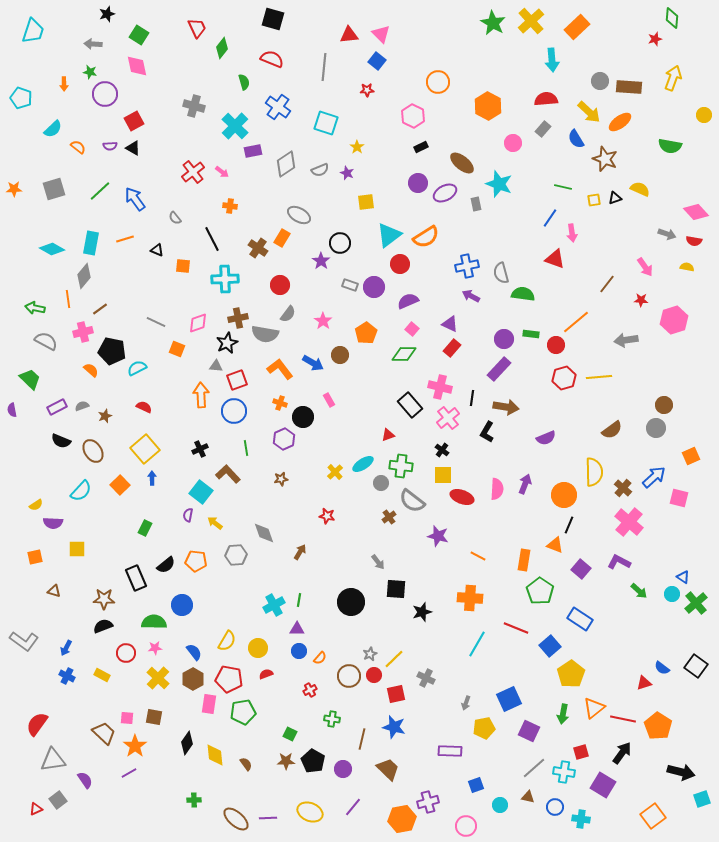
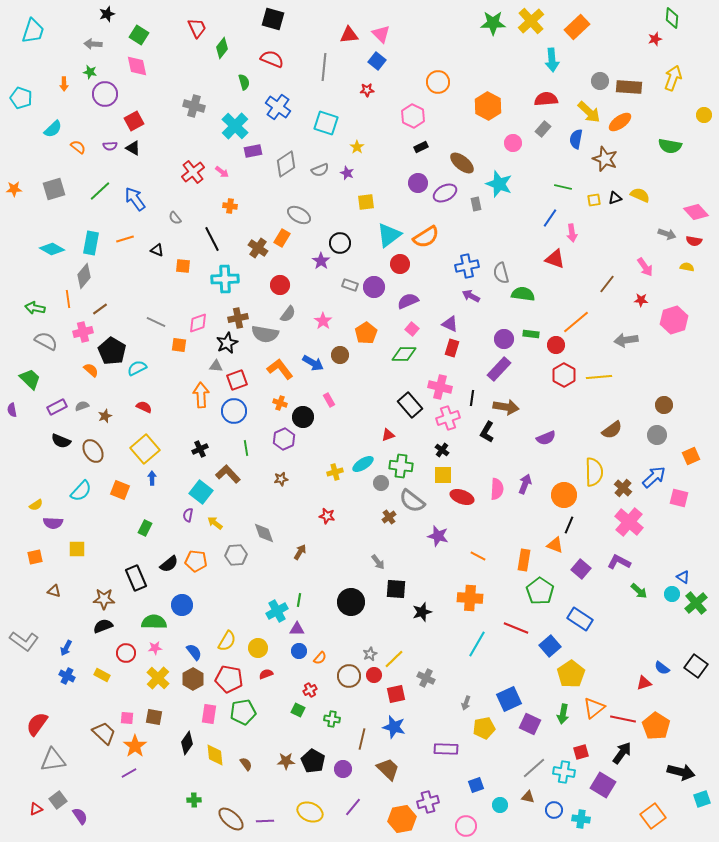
green star at (493, 23): rotated 30 degrees counterclockwise
blue semicircle at (576, 139): rotated 42 degrees clockwise
yellow semicircle at (640, 189): moved 6 px down
red rectangle at (452, 348): rotated 24 degrees counterclockwise
orange square at (177, 349): moved 2 px right, 4 px up; rotated 14 degrees counterclockwise
black pentagon at (112, 351): rotated 20 degrees clockwise
red hexagon at (564, 378): moved 3 px up; rotated 15 degrees counterclockwise
pink cross at (448, 418): rotated 20 degrees clockwise
gray circle at (656, 428): moved 1 px right, 7 px down
yellow cross at (335, 472): rotated 28 degrees clockwise
orange square at (120, 485): moved 5 px down; rotated 24 degrees counterclockwise
black semicircle at (166, 565): moved 3 px right, 1 px up
cyan cross at (274, 605): moved 3 px right, 6 px down
pink rectangle at (209, 704): moved 10 px down
orange pentagon at (658, 726): moved 2 px left
purple square at (529, 731): moved 1 px right, 7 px up
green square at (290, 734): moved 8 px right, 24 px up
purple rectangle at (450, 751): moved 4 px left, 2 px up
purple semicircle at (85, 780): moved 5 px left, 36 px down
blue circle at (555, 807): moved 1 px left, 3 px down
purple line at (268, 818): moved 3 px left, 3 px down
brown ellipse at (236, 819): moved 5 px left
